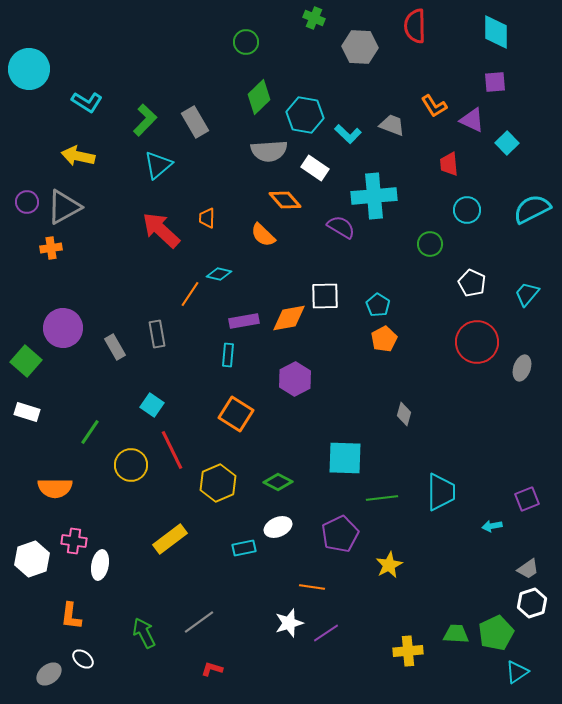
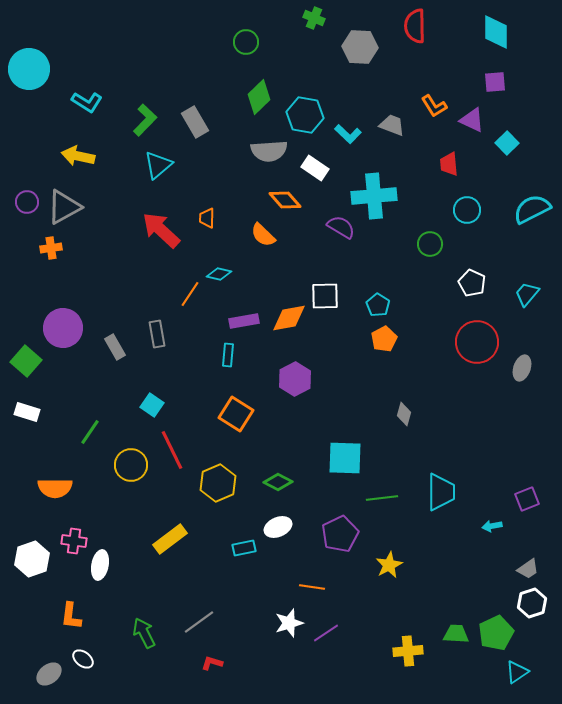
red L-shape at (212, 669): moved 6 px up
